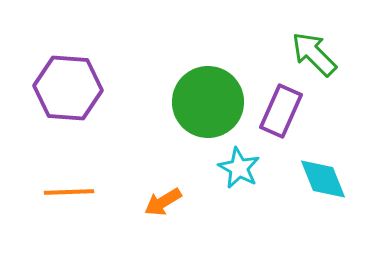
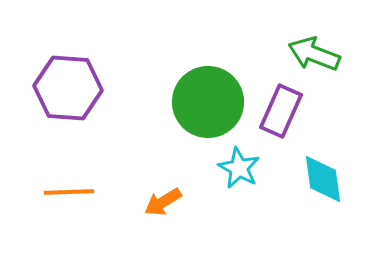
green arrow: rotated 24 degrees counterclockwise
cyan diamond: rotated 14 degrees clockwise
